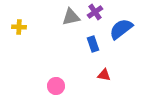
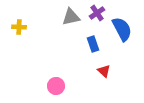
purple cross: moved 2 px right, 1 px down
blue semicircle: moved 1 px right; rotated 100 degrees clockwise
red triangle: moved 4 px up; rotated 32 degrees clockwise
